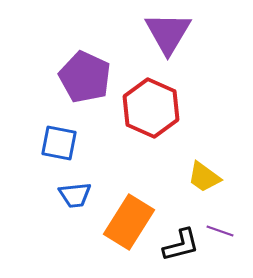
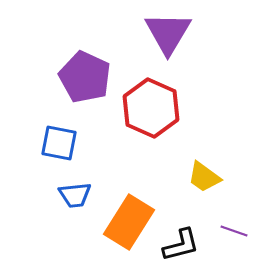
purple line: moved 14 px right
